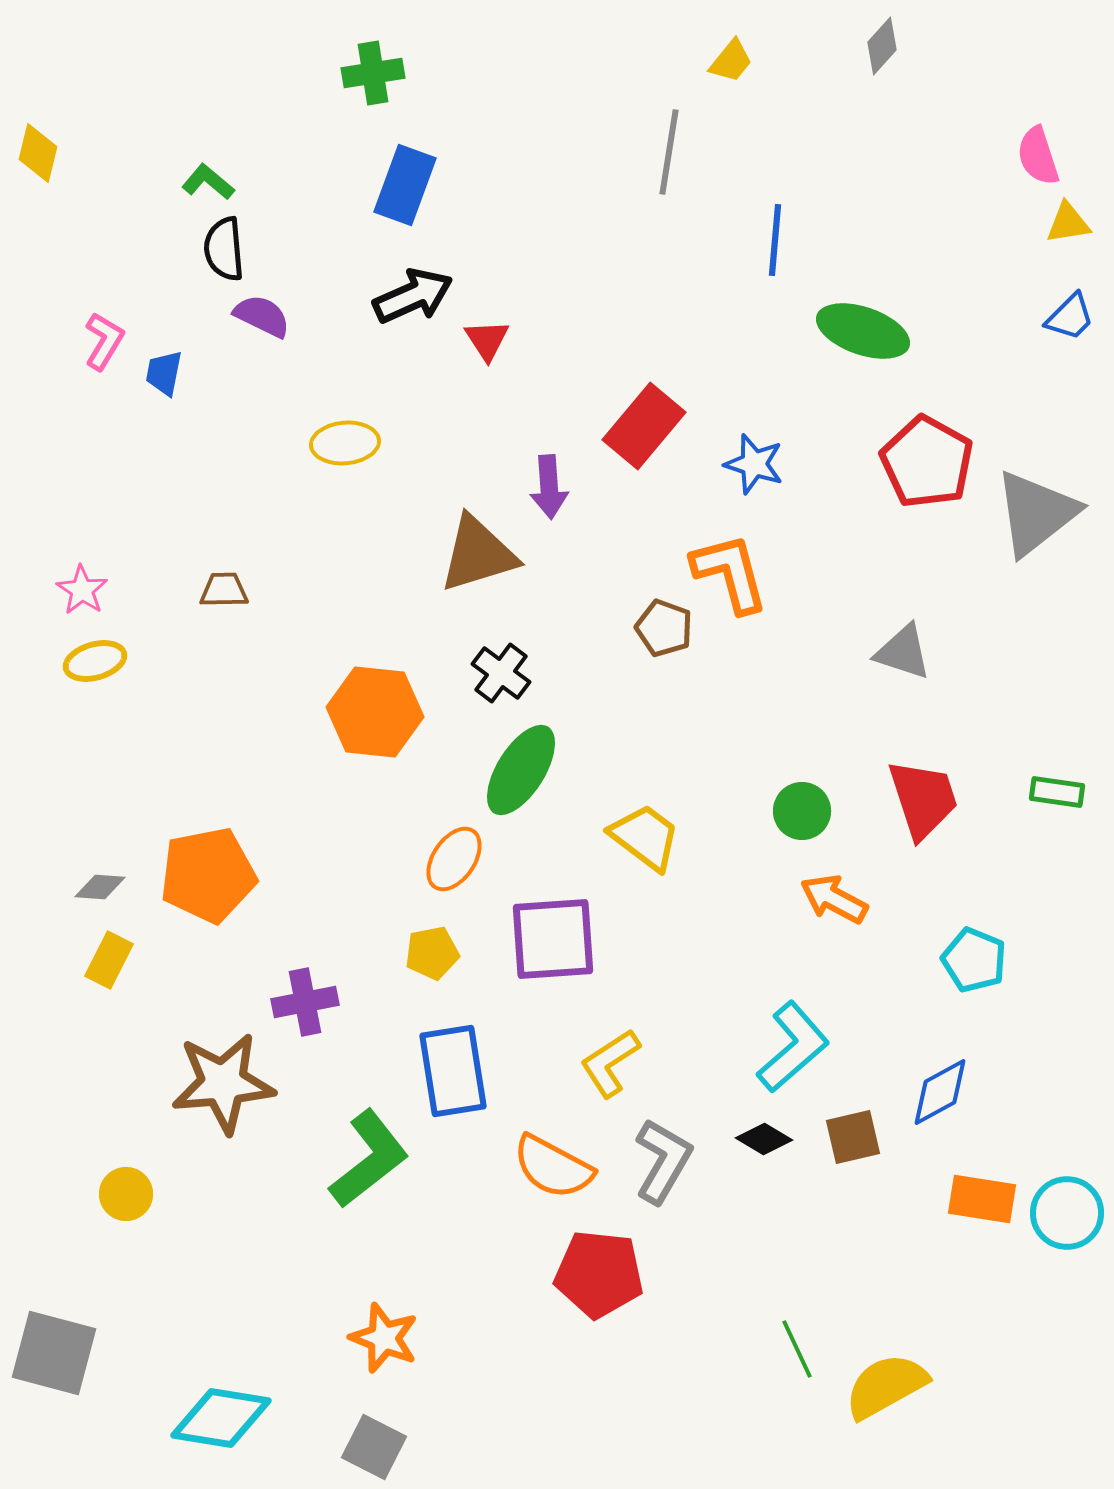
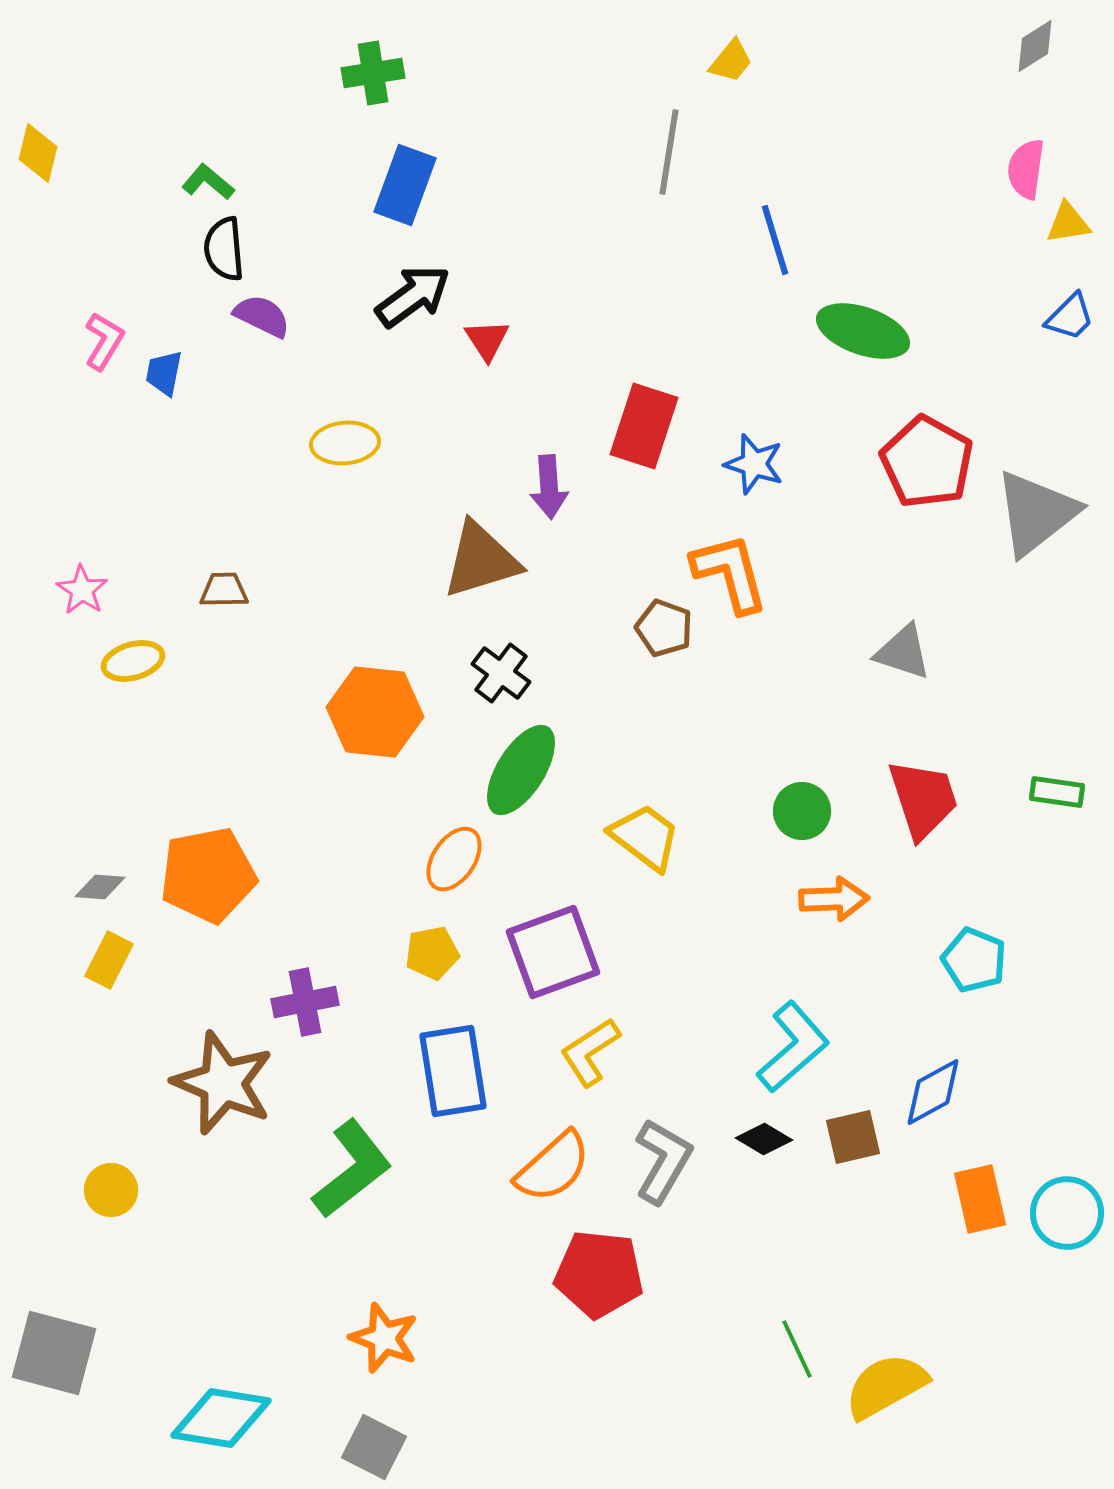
gray diamond at (882, 46): moved 153 px right; rotated 16 degrees clockwise
pink semicircle at (1038, 156): moved 12 px left, 13 px down; rotated 26 degrees clockwise
blue line at (775, 240): rotated 22 degrees counterclockwise
black arrow at (413, 296): rotated 12 degrees counterclockwise
red rectangle at (644, 426): rotated 22 degrees counterclockwise
brown triangle at (478, 554): moved 3 px right, 6 px down
yellow ellipse at (95, 661): moved 38 px right
orange arrow at (834, 899): rotated 150 degrees clockwise
purple square at (553, 939): moved 13 px down; rotated 16 degrees counterclockwise
yellow L-shape at (610, 1063): moved 20 px left, 11 px up
brown star at (223, 1083): rotated 28 degrees clockwise
blue diamond at (940, 1092): moved 7 px left
green L-shape at (369, 1159): moved 17 px left, 10 px down
orange semicircle at (553, 1167): rotated 70 degrees counterclockwise
yellow circle at (126, 1194): moved 15 px left, 4 px up
orange rectangle at (982, 1199): moved 2 px left; rotated 68 degrees clockwise
